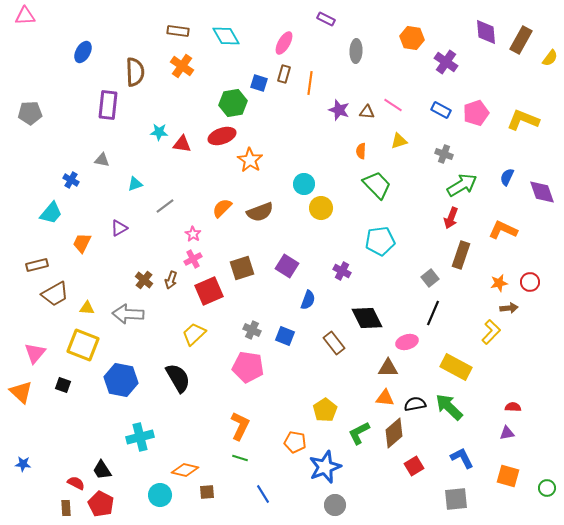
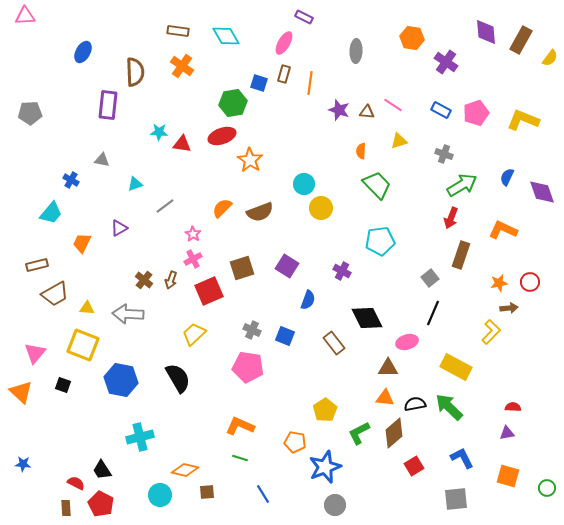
purple rectangle at (326, 19): moved 22 px left, 2 px up
orange L-shape at (240, 426): rotated 92 degrees counterclockwise
